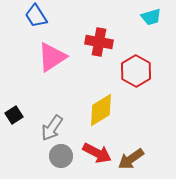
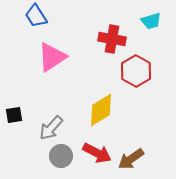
cyan trapezoid: moved 4 px down
red cross: moved 13 px right, 3 px up
black square: rotated 24 degrees clockwise
gray arrow: moved 1 px left; rotated 8 degrees clockwise
